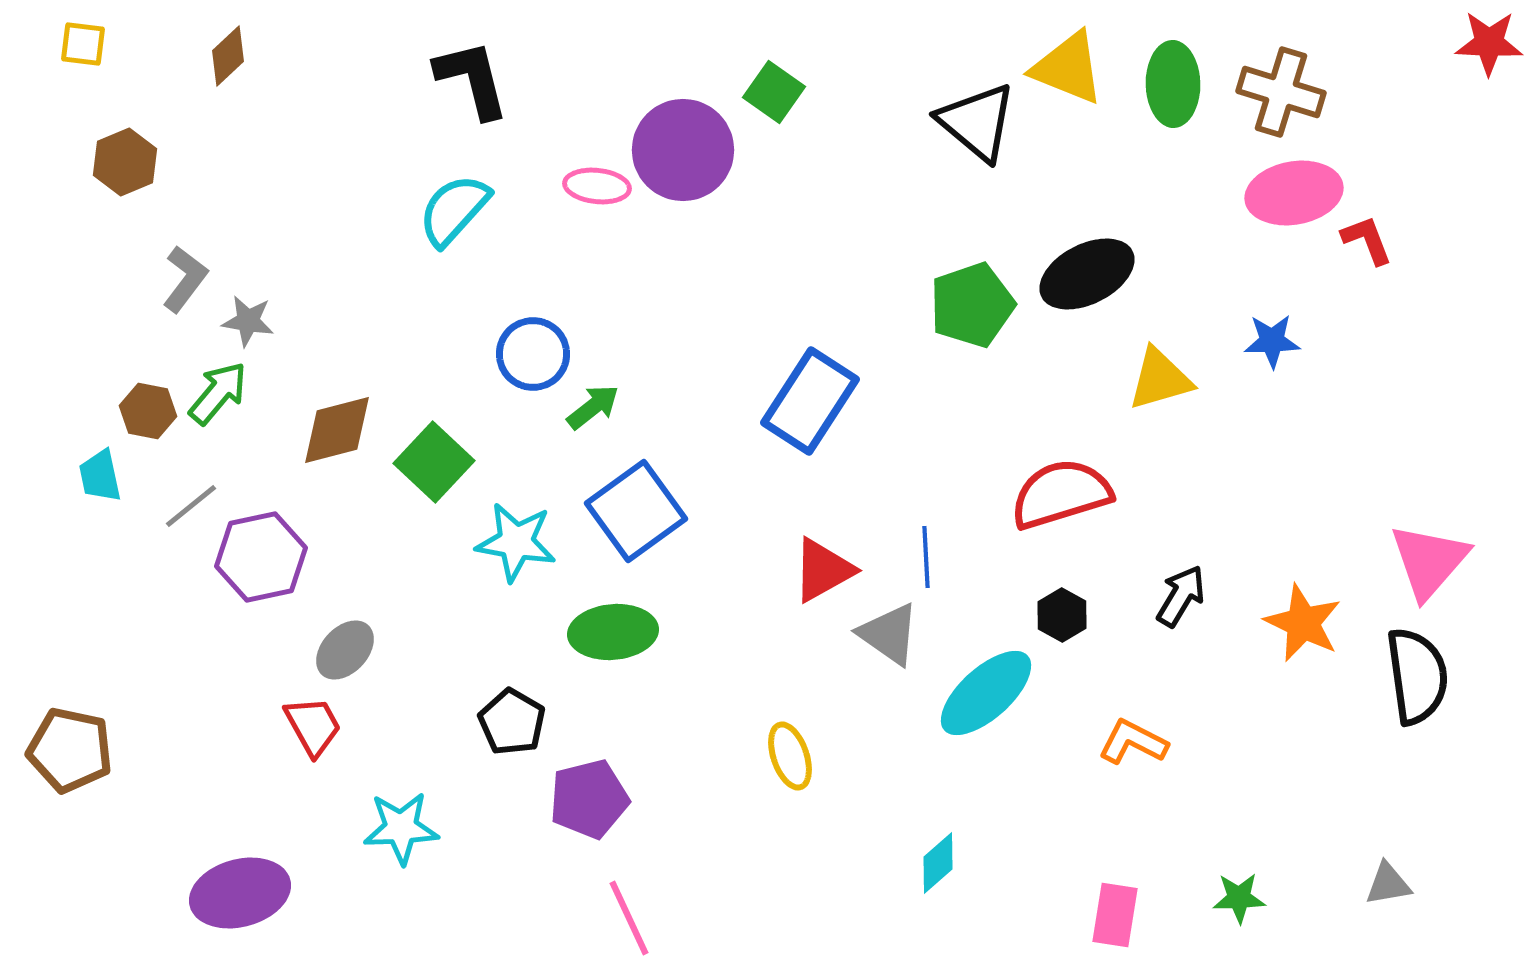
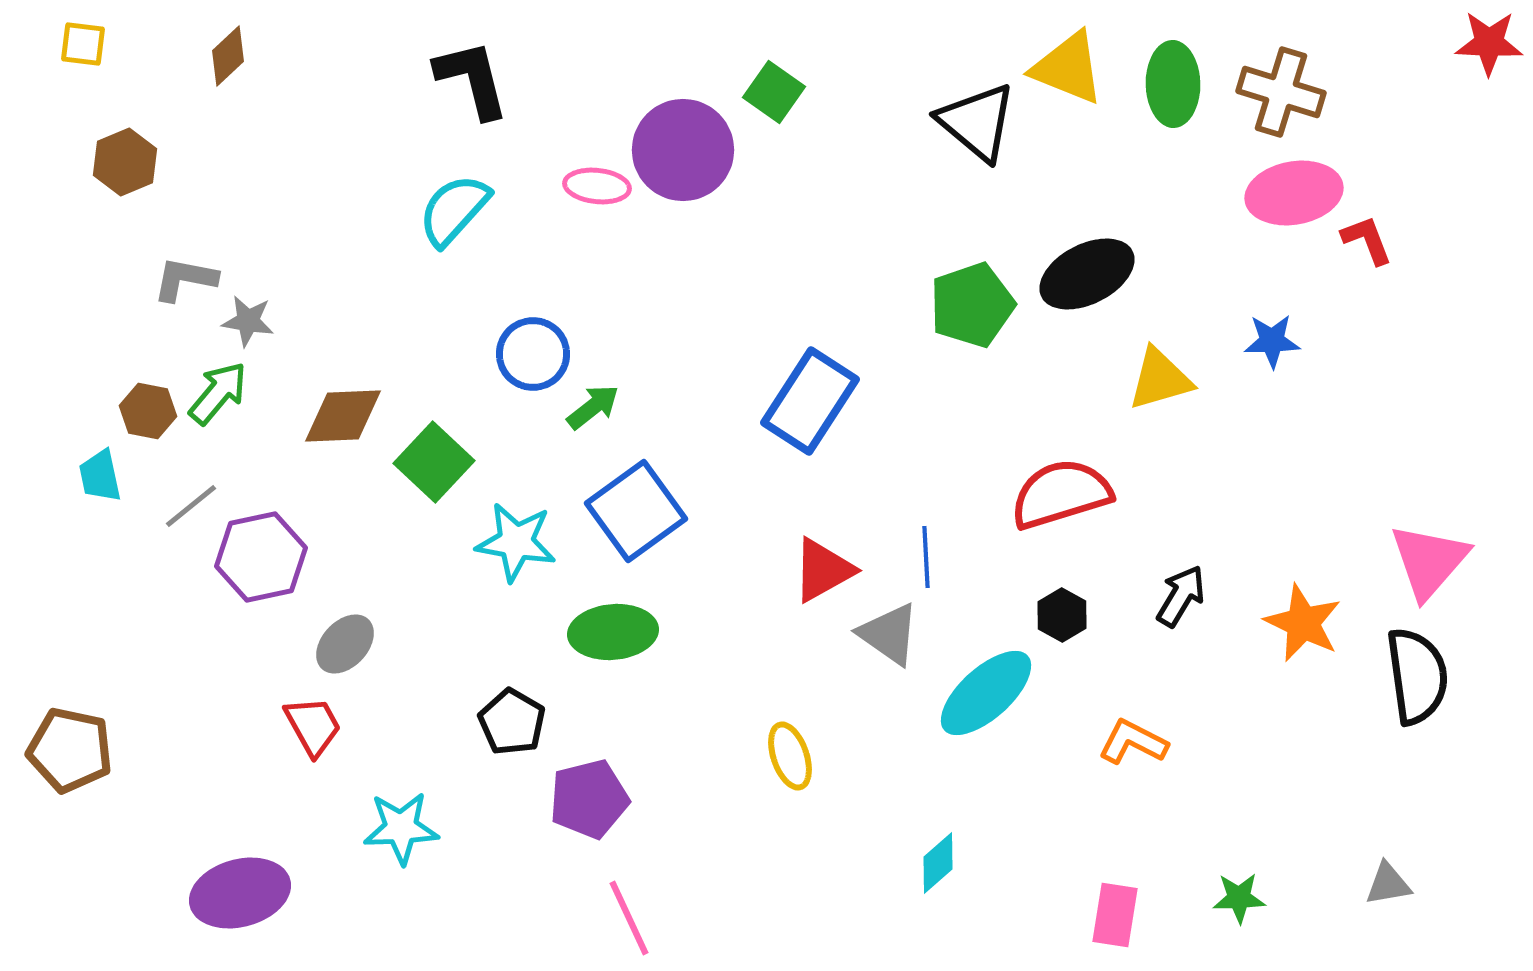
gray L-shape at (185, 279): rotated 116 degrees counterclockwise
brown diamond at (337, 430): moved 6 px right, 14 px up; rotated 12 degrees clockwise
gray ellipse at (345, 650): moved 6 px up
